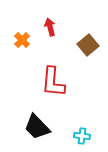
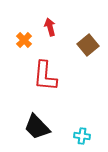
orange cross: moved 2 px right
red L-shape: moved 8 px left, 6 px up
